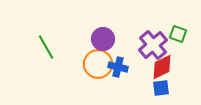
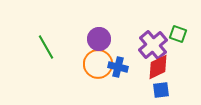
purple circle: moved 4 px left
red diamond: moved 4 px left
blue square: moved 2 px down
